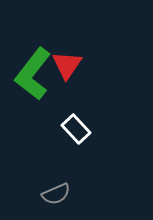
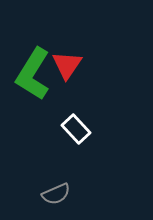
green L-shape: rotated 6 degrees counterclockwise
